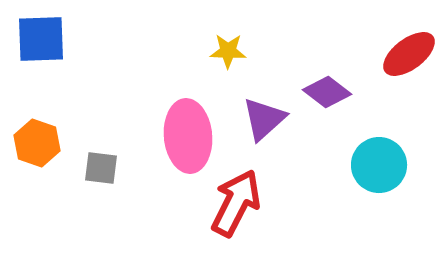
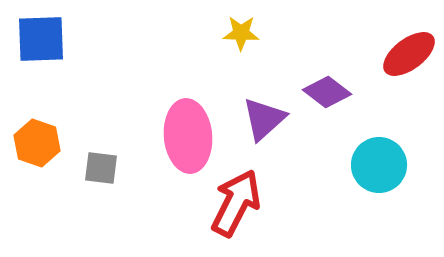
yellow star: moved 13 px right, 18 px up
